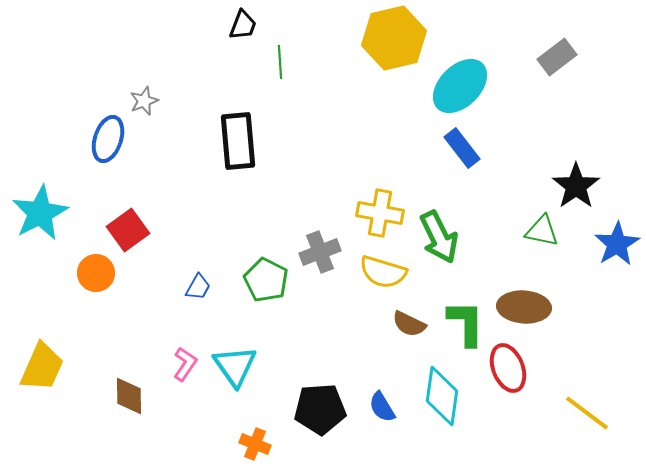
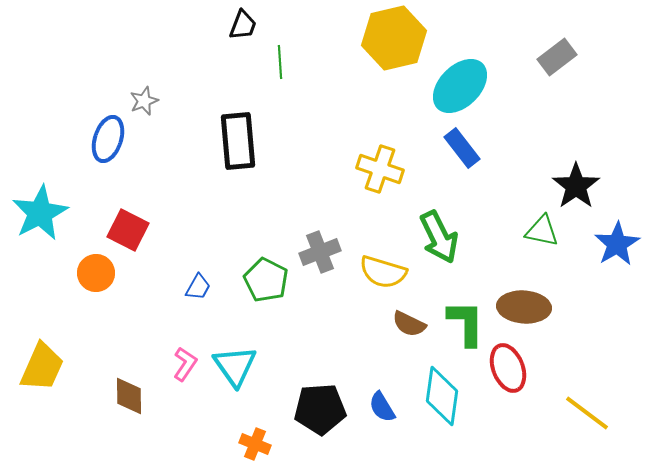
yellow cross: moved 44 px up; rotated 9 degrees clockwise
red square: rotated 27 degrees counterclockwise
